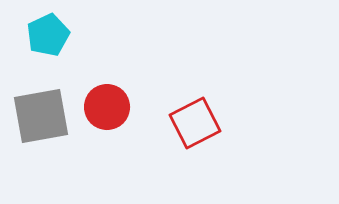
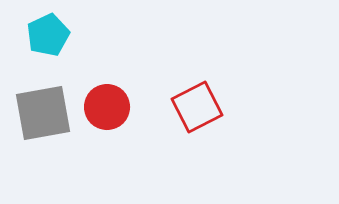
gray square: moved 2 px right, 3 px up
red square: moved 2 px right, 16 px up
